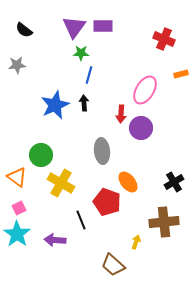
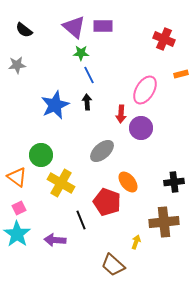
purple triangle: rotated 25 degrees counterclockwise
blue line: rotated 42 degrees counterclockwise
black arrow: moved 3 px right, 1 px up
gray ellipse: rotated 55 degrees clockwise
black cross: rotated 24 degrees clockwise
